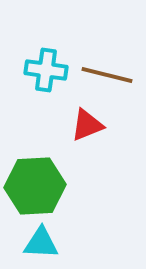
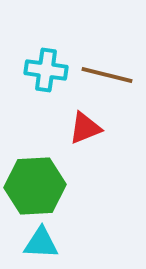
red triangle: moved 2 px left, 3 px down
